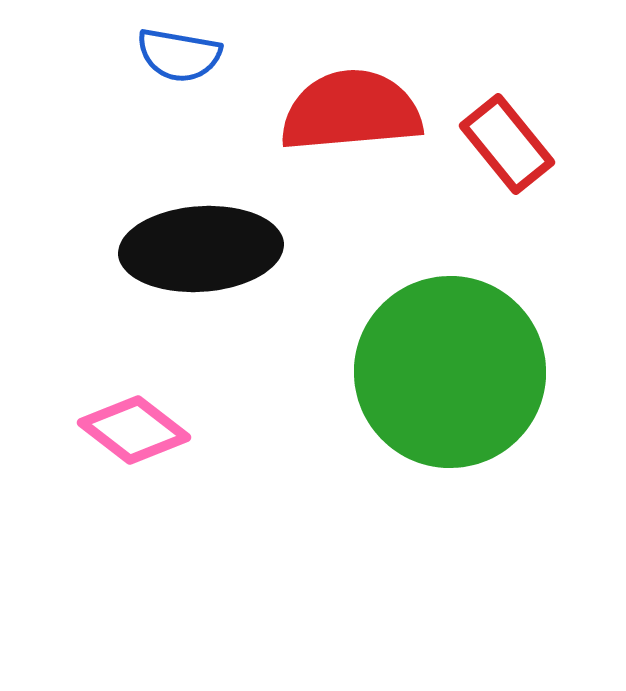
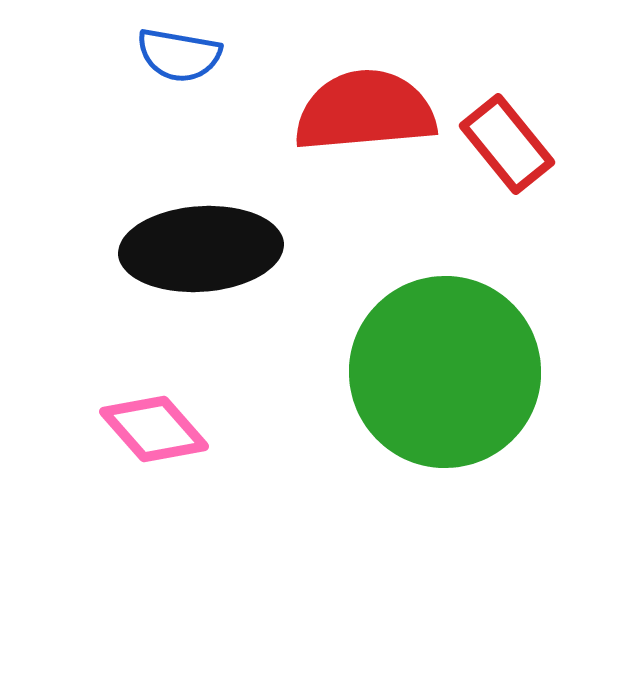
red semicircle: moved 14 px right
green circle: moved 5 px left
pink diamond: moved 20 px right, 1 px up; rotated 11 degrees clockwise
